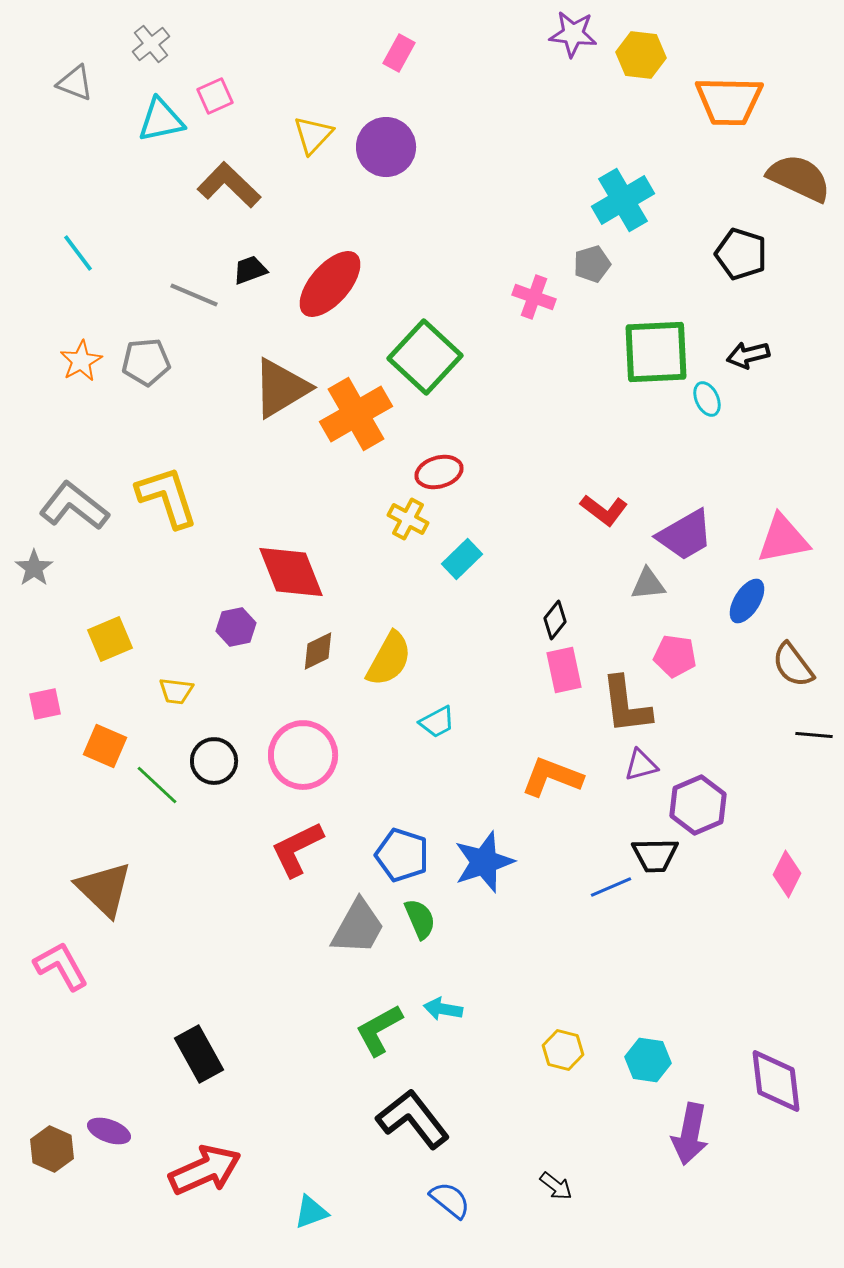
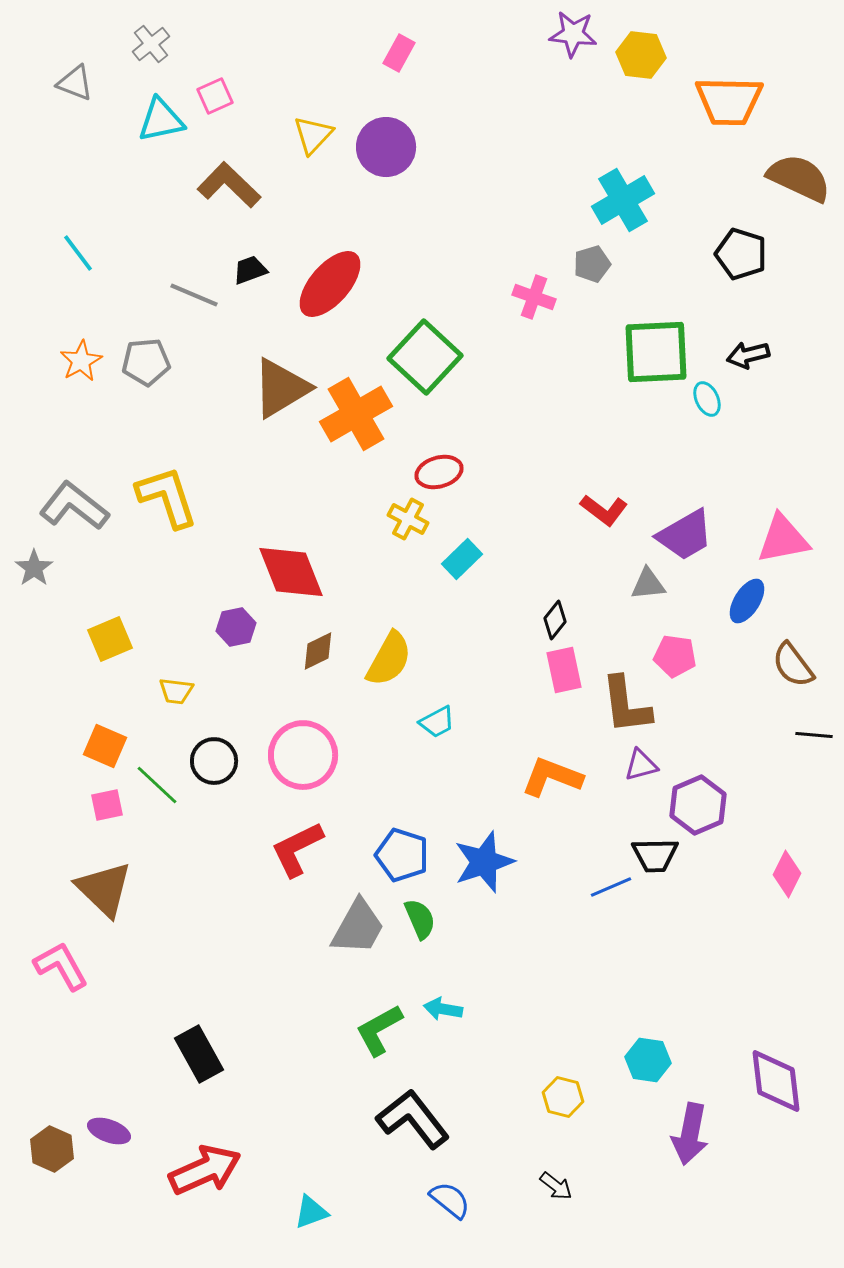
pink square at (45, 704): moved 62 px right, 101 px down
yellow hexagon at (563, 1050): moved 47 px down
